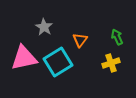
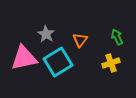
gray star: moved 2 px right, 7 px down
